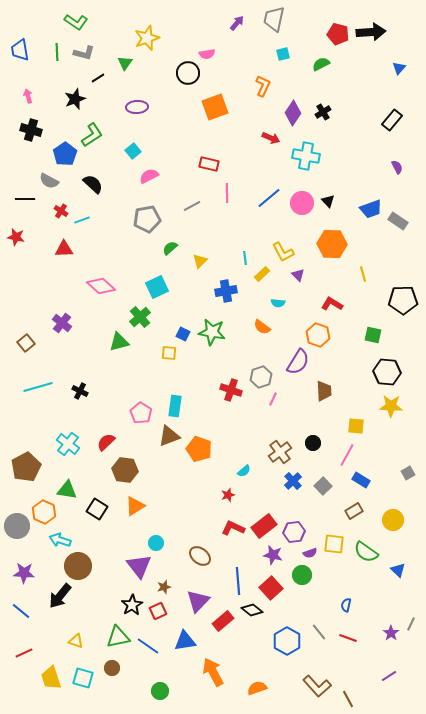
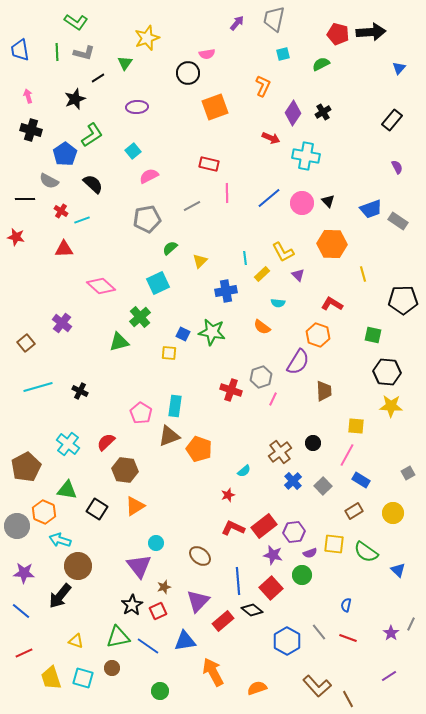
cyan square at (157, 287): moved 1 px right, 4 px up
yellow circle at (393, 520): moved 7 px up
